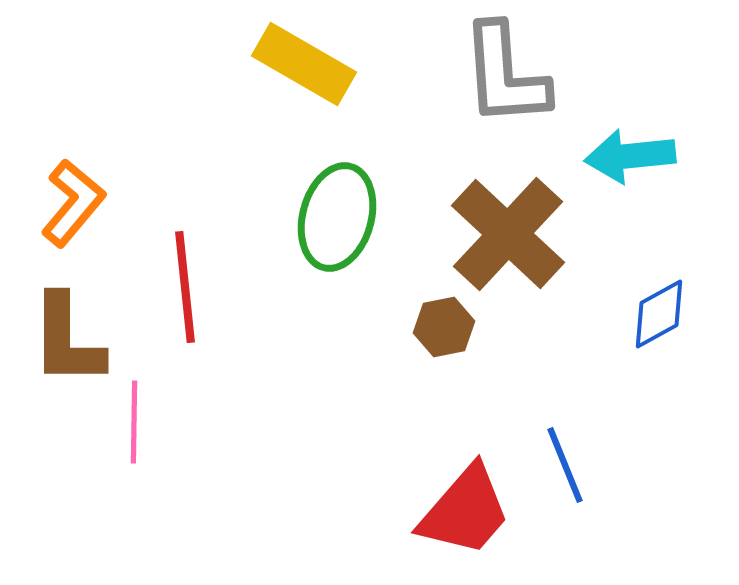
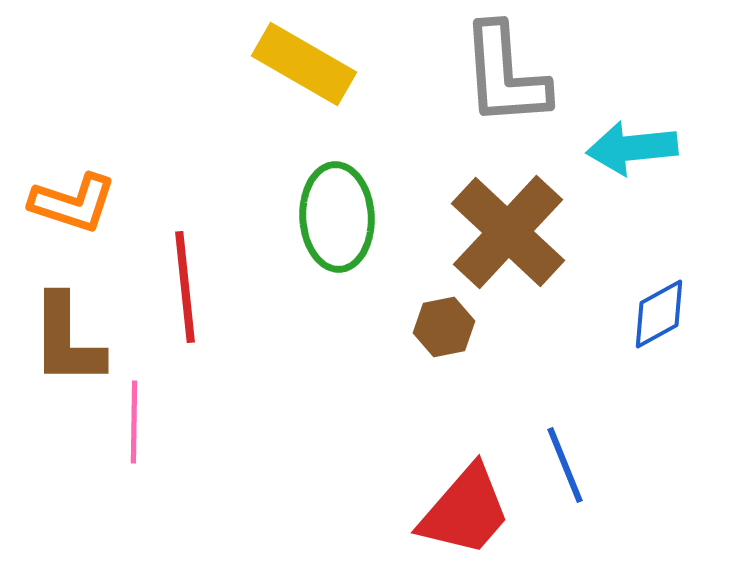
cyan arrow: moved 2 px right, 8 px up
orange L-shape: rotated 68 degrees clockwise
green ellipse: rotated 18 degrees counterclockwise
brown cross: moved 2 px up
